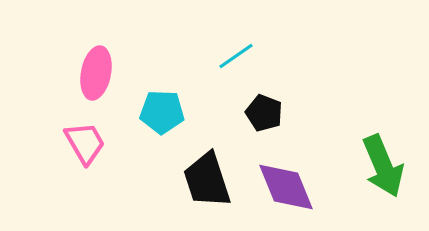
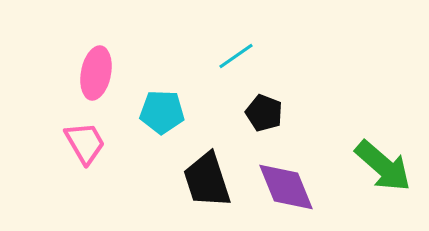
green arrow: rotated 26 degrees counterclockwise
